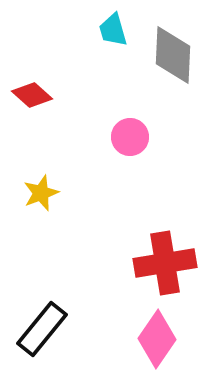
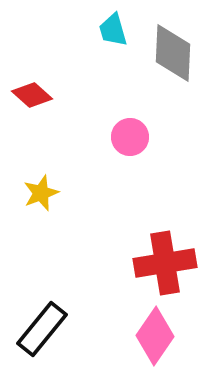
gray diamond: moved 2 px up
pink diamond: moved 2 px left, 3 px up
